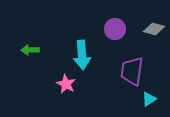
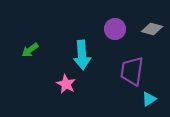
gray diamond: moved 2 px left
green arrow: rotated 36 degrees counterclockwise
